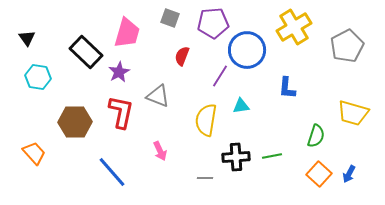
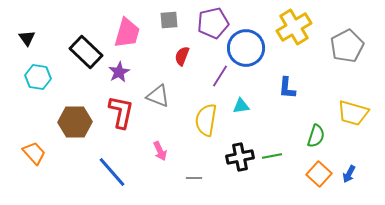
gray square: moved 1 px left, 2 px down; rotated 24 degrees counterclockwise
purple pentagon: rotated 8 degrees counterclockwise
blue circle: moved 1 px left, 2 px up
black cross: moved 4 px right; rotated 8 degrees counterclockwise
gray line: moved 11 px left
